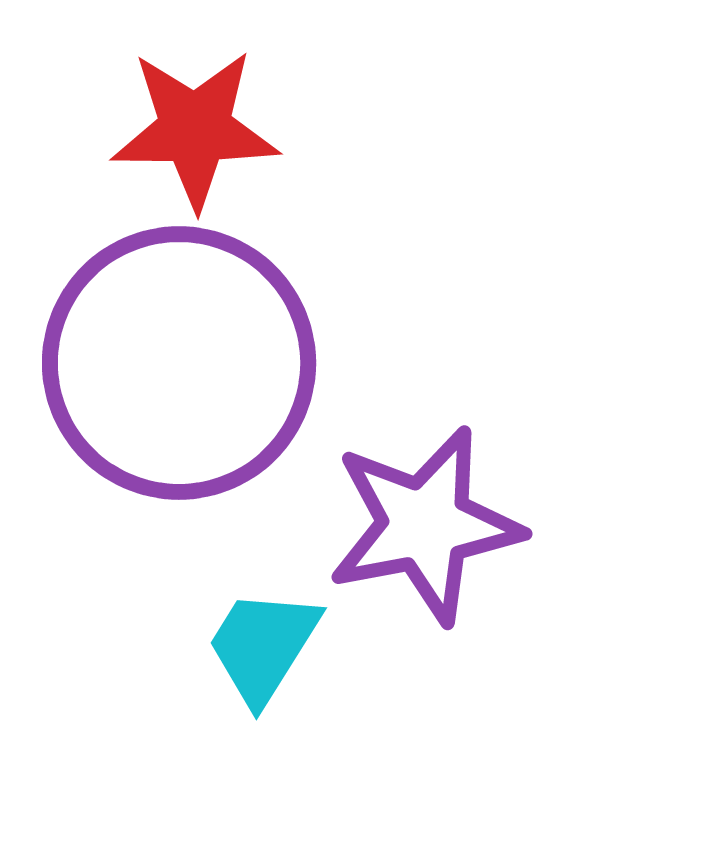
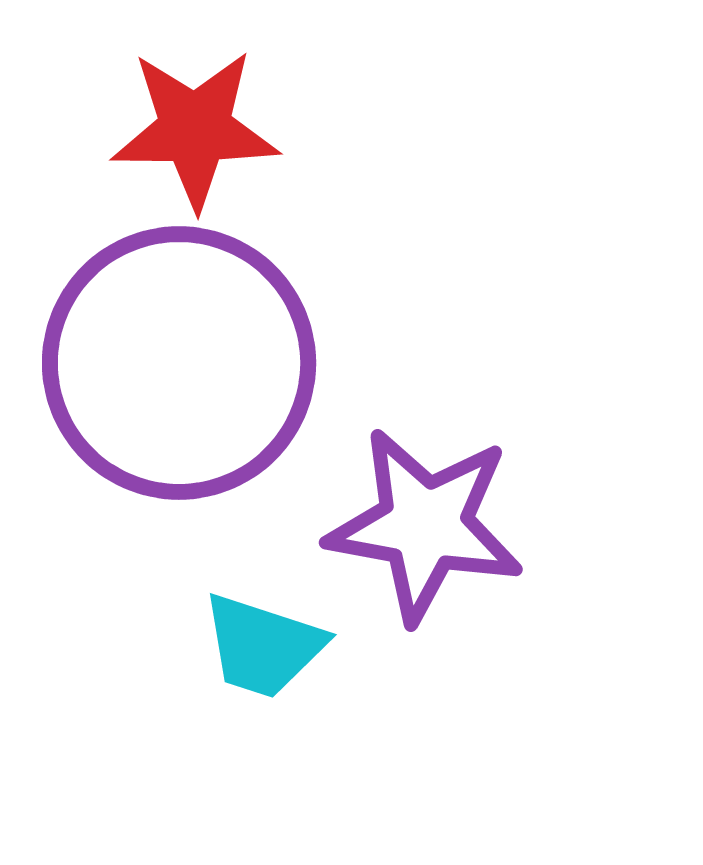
purple star: rotated 21 degrees clockwise
cyan trapezoid: rotated 104 degrees counterclockwise
